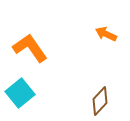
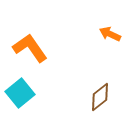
orange arrow: moved 4 px right
brown diamond: moved 4 px up; rotated 8 degrees clockwise
